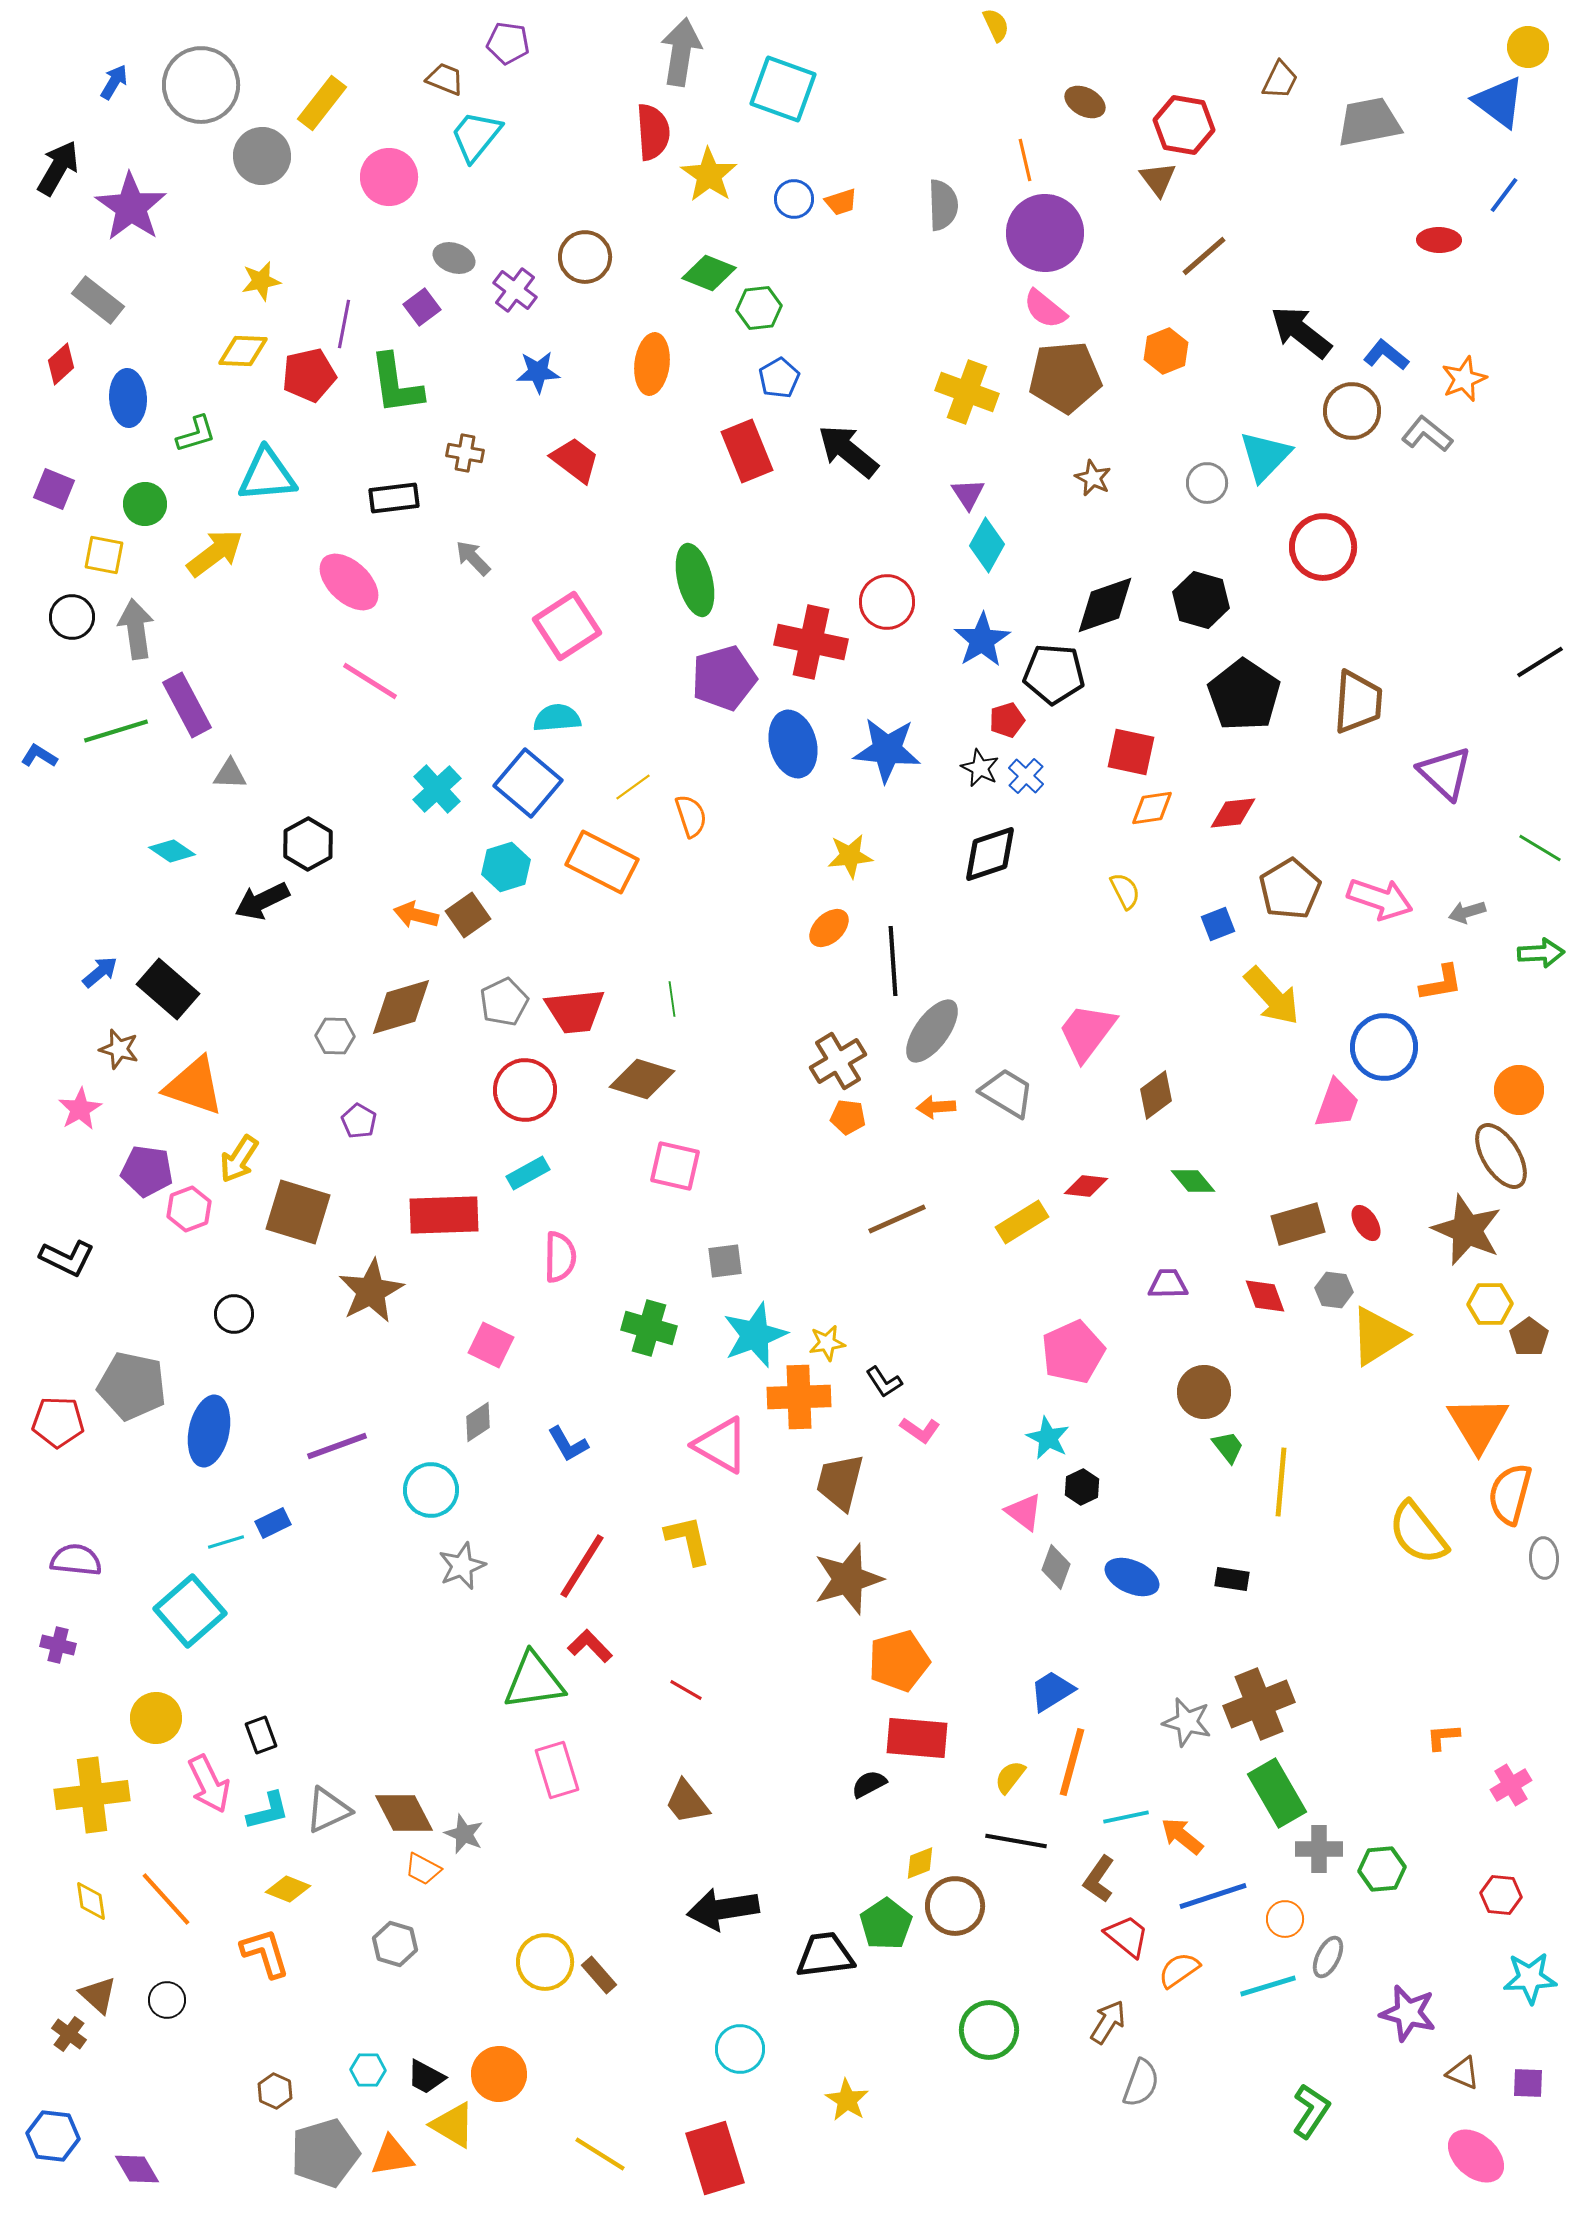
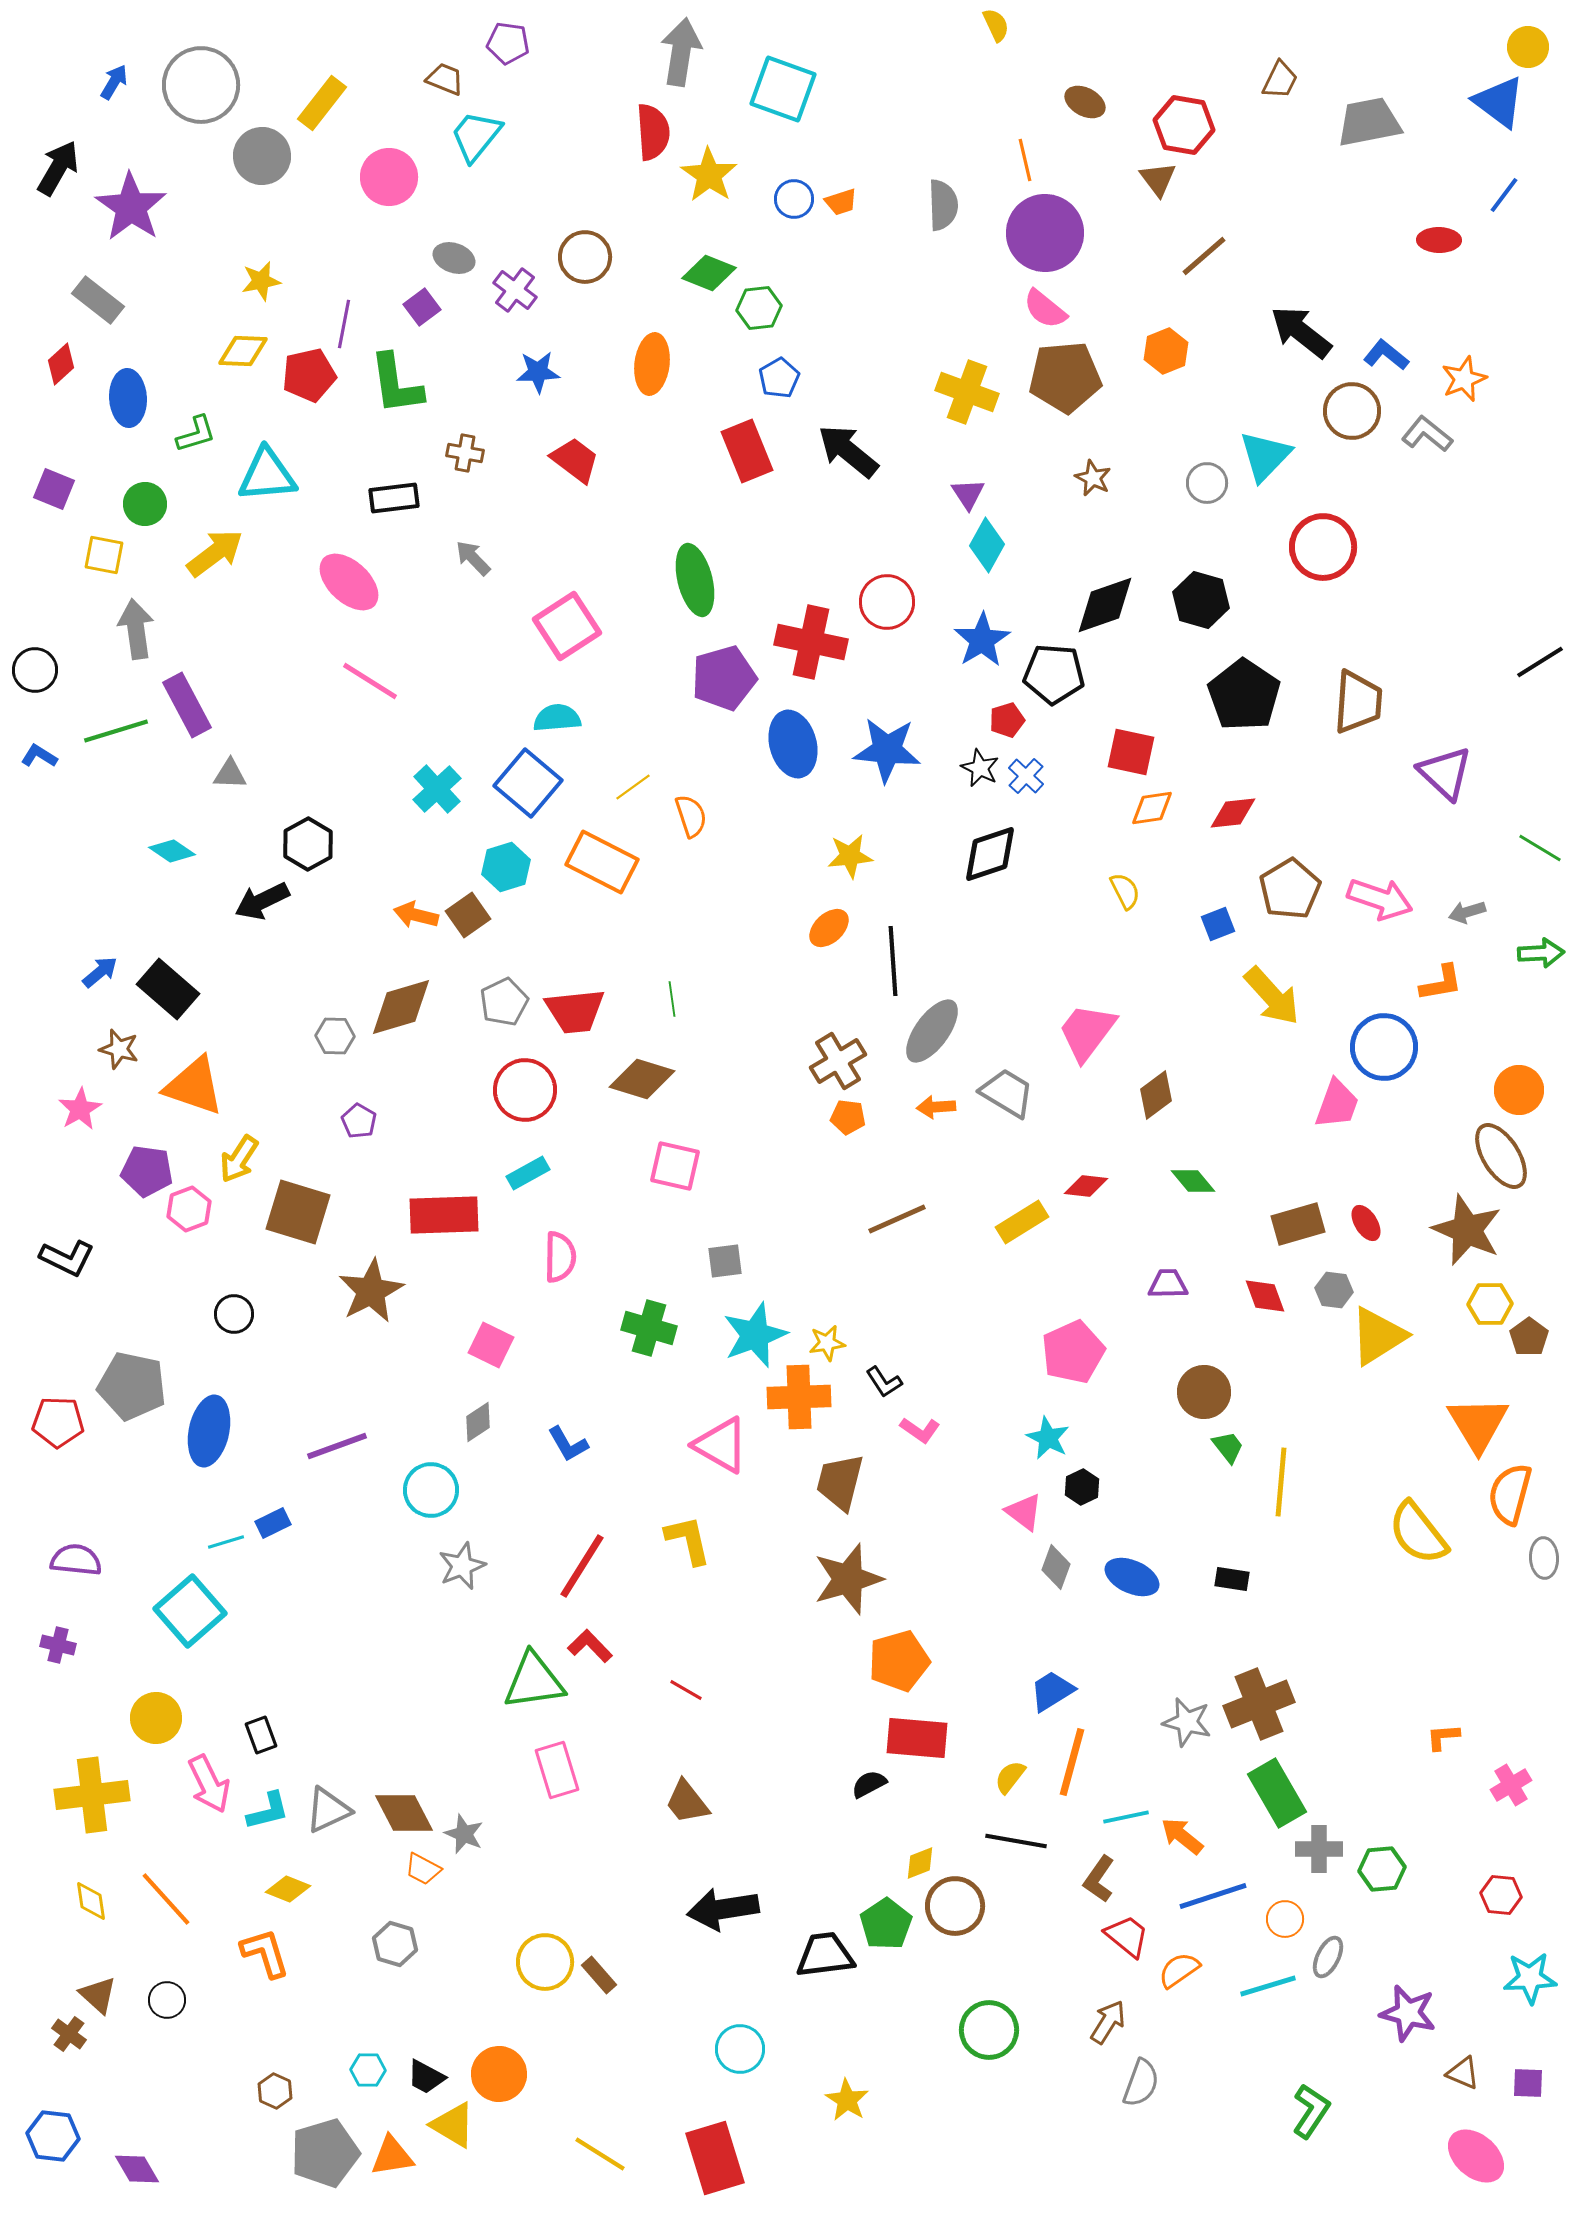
black circle at (72, 617): moved 37 px left, 53 px down
